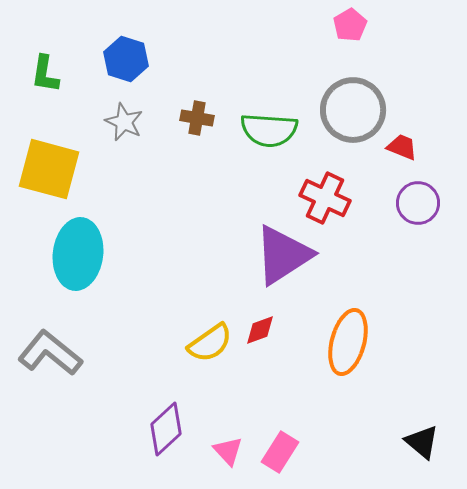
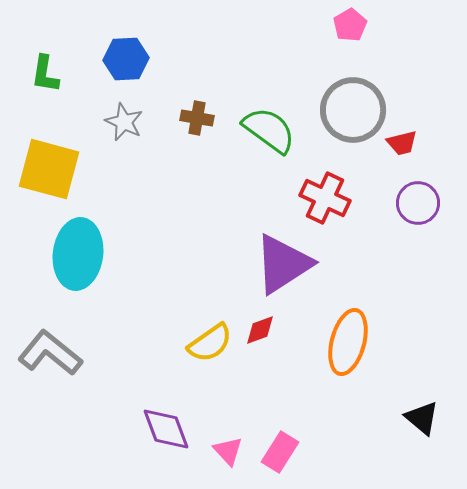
blue hexagon: rotated 21 degrees counterclockwise
green semicircle: rotated 148 degrees counterclockwise
red trapezoid: moved 4 px up; rotated 144 degrees clockwise
purple triangle: moved 9 px down
purple diamond: rotated 68 degrees counterclockwise
black triangle: moved 24 px up
